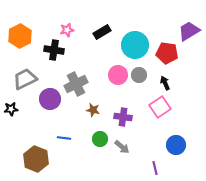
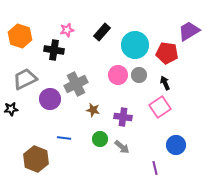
black rectangle: rotated 18 degrees counterclockwise
orange hexagon: rotated 15 degrees counterclockwise
